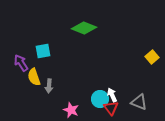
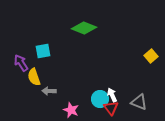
yellow square: moved 1 px left, 1 px up
gray arrow: moved 5 px down; rotated 88 degrees clockwise
